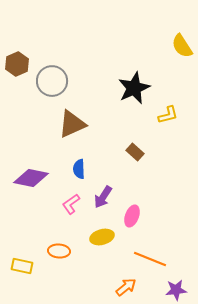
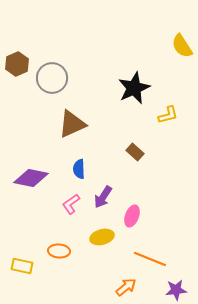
gray circle: moved 3 px up
